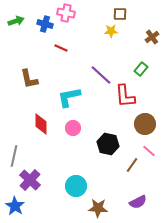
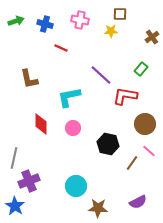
pink cross: moved 14 px right, 7 px down
red L-shape: rotated 105 degrees clockwise
gray line: moved 2 px down
brown line: moved 2 px up
purple cross: moved 1 px left, 1 px down; rotated 25 degrees clockwise
